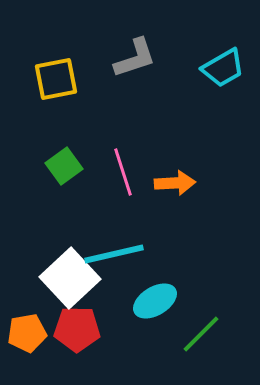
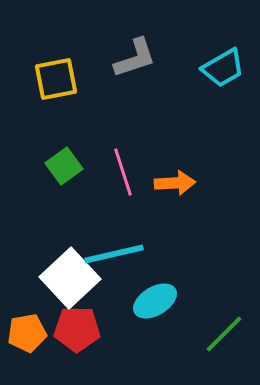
green line: moved 23 px right
